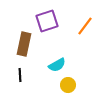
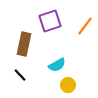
purple square: moved 3 px right
black line: rotated 40 degrees counterclockwise
